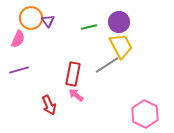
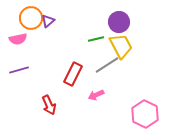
purple triangle: rotated 24 degrees clockwise
green line: moved 7 px right, 12 px down
pink semicircle: rotated 54 degrees clockwise
red rectangle: rotated 15 degrees clockwise
pink arrow: moved 20 px right; rotated 63 degrees counterclockwise
